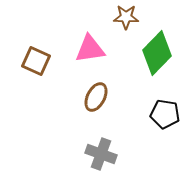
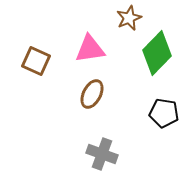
brown star: moved 3 px right, 1 px down; rotated 25 degrees counterclockwise
brown ellipse: moved 4 px left, 3 px up
black pentagon: moved 1 px left, 1 px up
gray cross: moved 1 px right
